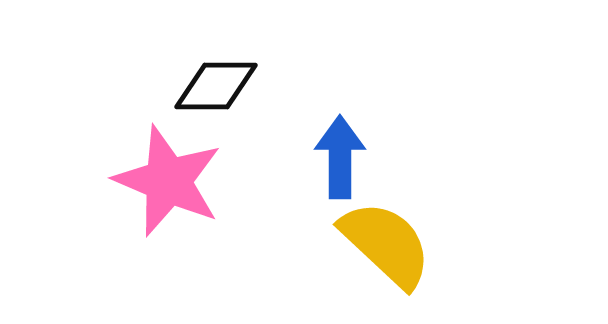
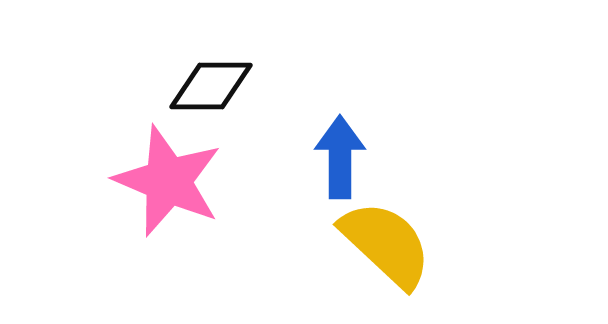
black diamond: moved 5 px left
